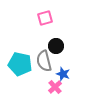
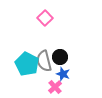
pink square: rotated 28 degrees counterclockwise
black circle: moved 4 px right, 11 px down
cyan pentagon: moved 7 px right; rotated 15 degrees clockwise
